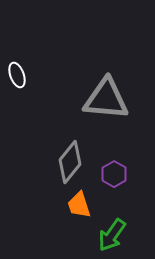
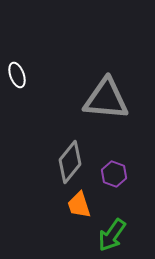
purple hexagon: rotated 10 degrees counterclockwise
